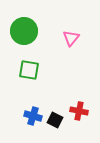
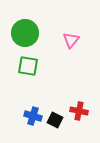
green circle: moved 1 px right, 2 px down
pink triangle: moved 2 px down
green square: moved 1 px left, 4 px up
